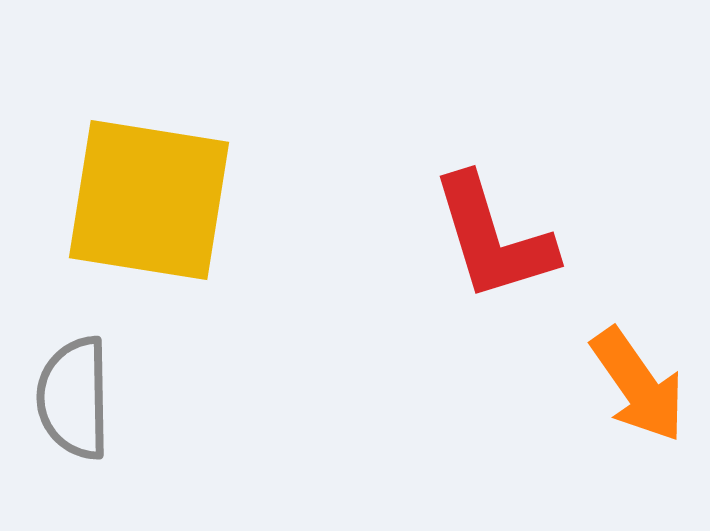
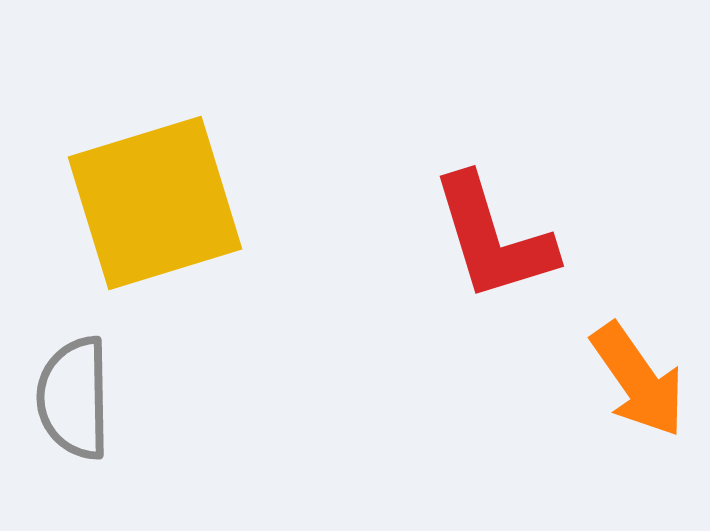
yellow square: moved 6 px right, 3 px down; rotated 26 degrees counterclockwise
orange arrow: moved 5 px up
